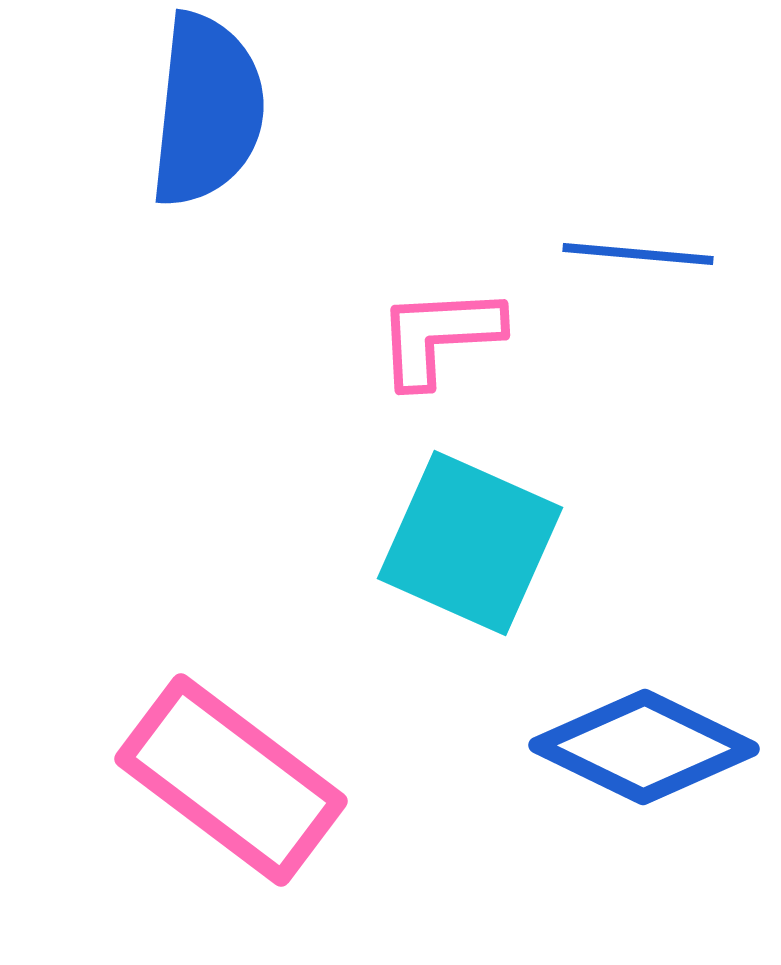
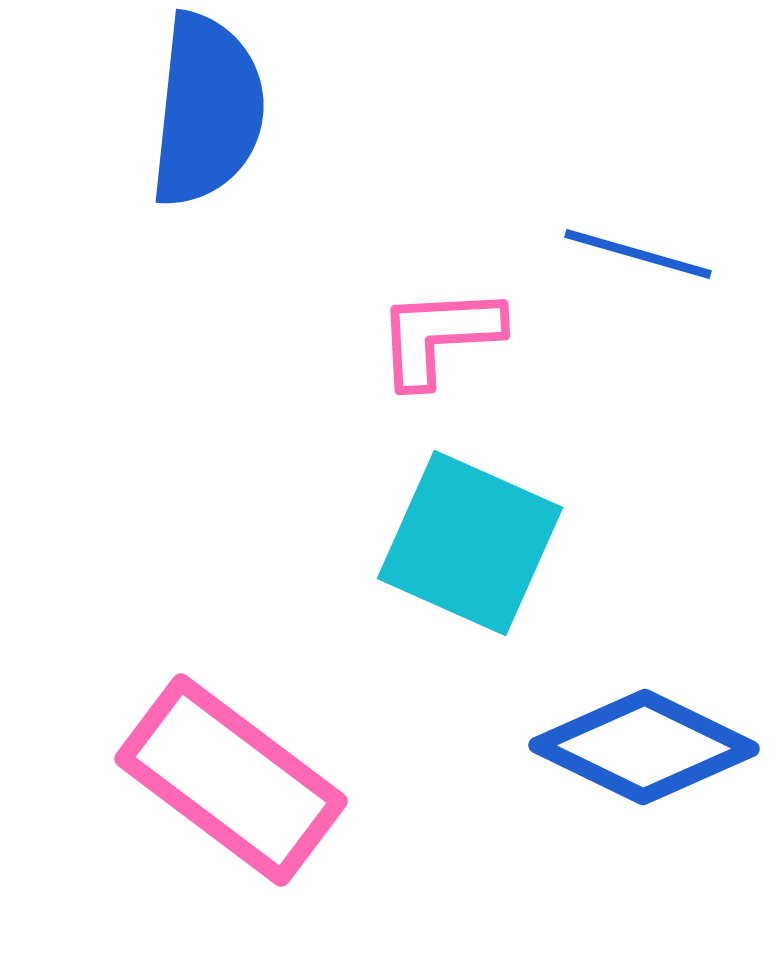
blue line: rotated 11 degrees clockwise
